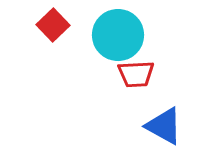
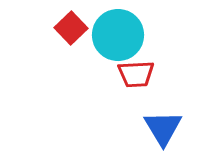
red square: moved 18 px right, 3 px down
blue triangle: moved 1 px left, 2 px down; rotated 30 degrees clockwise
